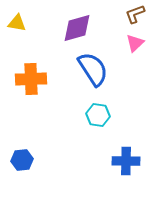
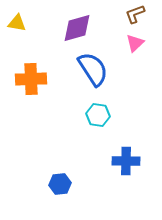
blue hexagon: moved 38 px right, 24 px down
